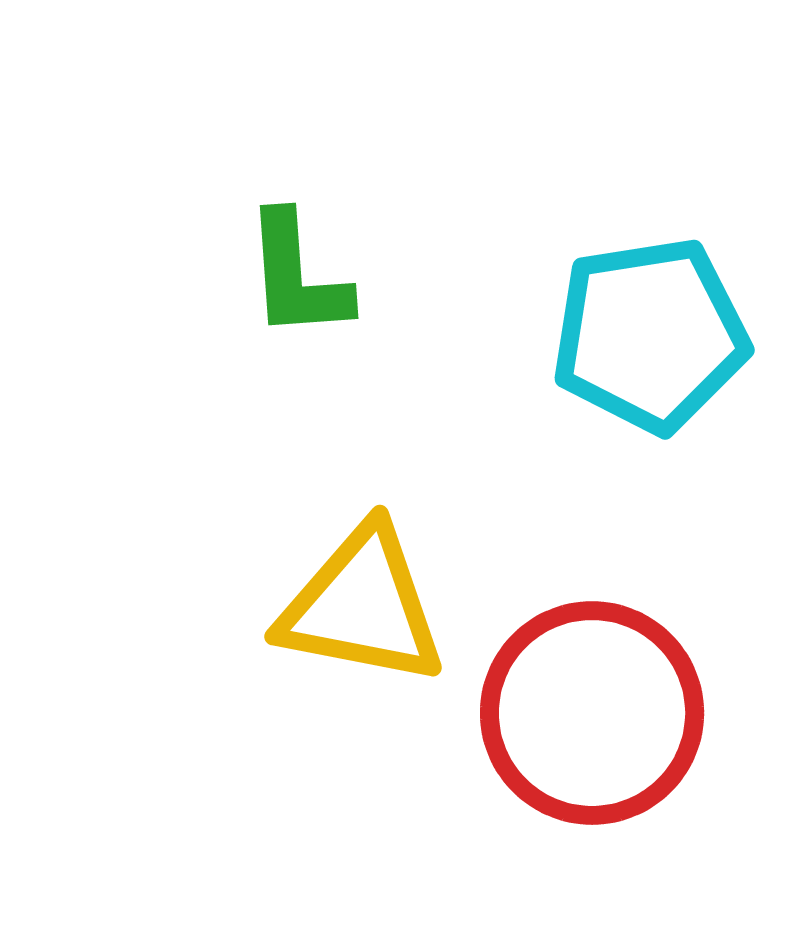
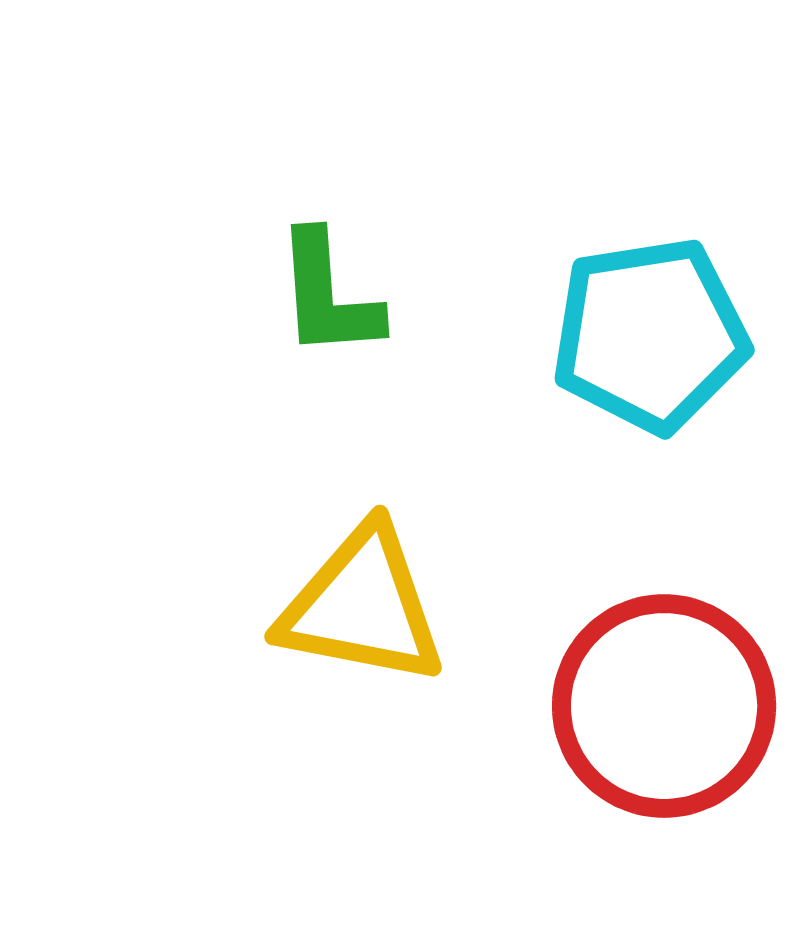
green L-shape: moved 31 px right, 19 px down
red circle: moved 72 px right, 7 px up
